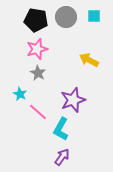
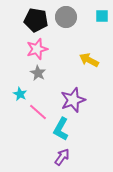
cyan square: moved 8 px right
